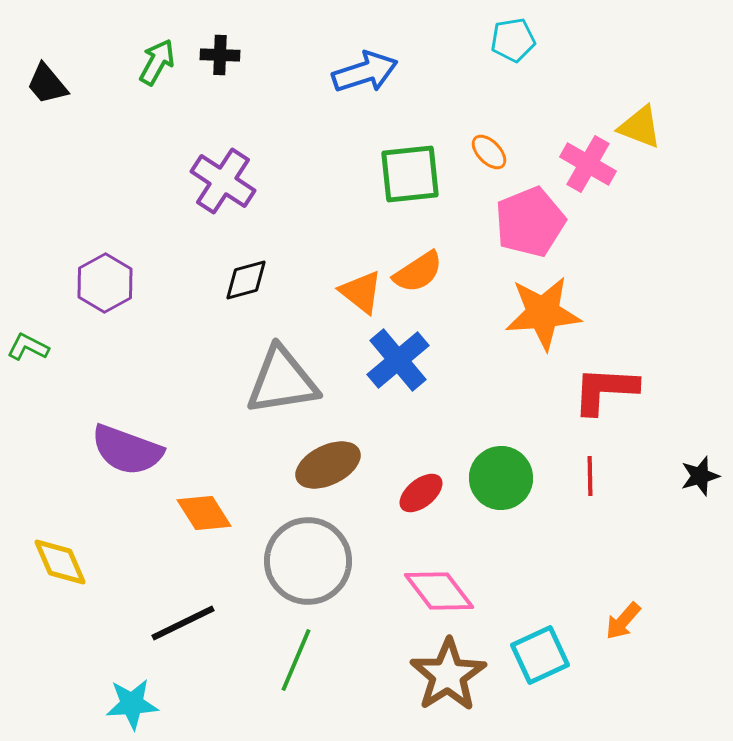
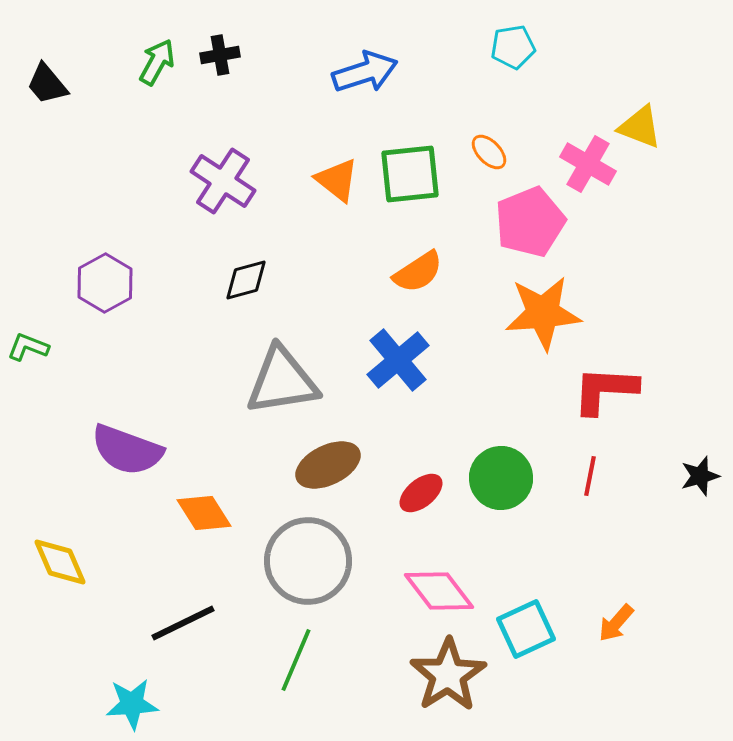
cyan pentagon: moved 7 px down
black cross: rotated 12 degrees counterclockwise
orange triangle: moved 24 px left, 112 px up
green L-shape: rotated 6 degrees counterclockwise
red line: rotated 12 degrees clockwise
orange arrow: moved 7 px left, 2 px down
cyan square: moved 14 px left, 26 px up
